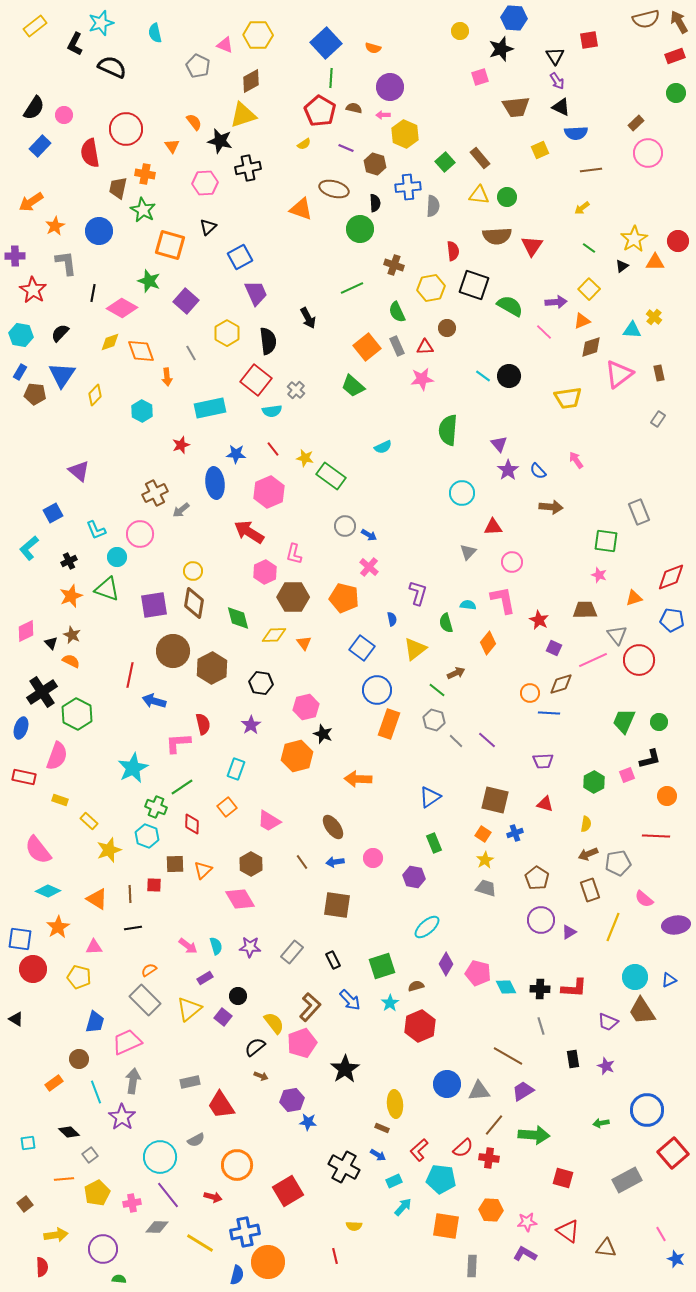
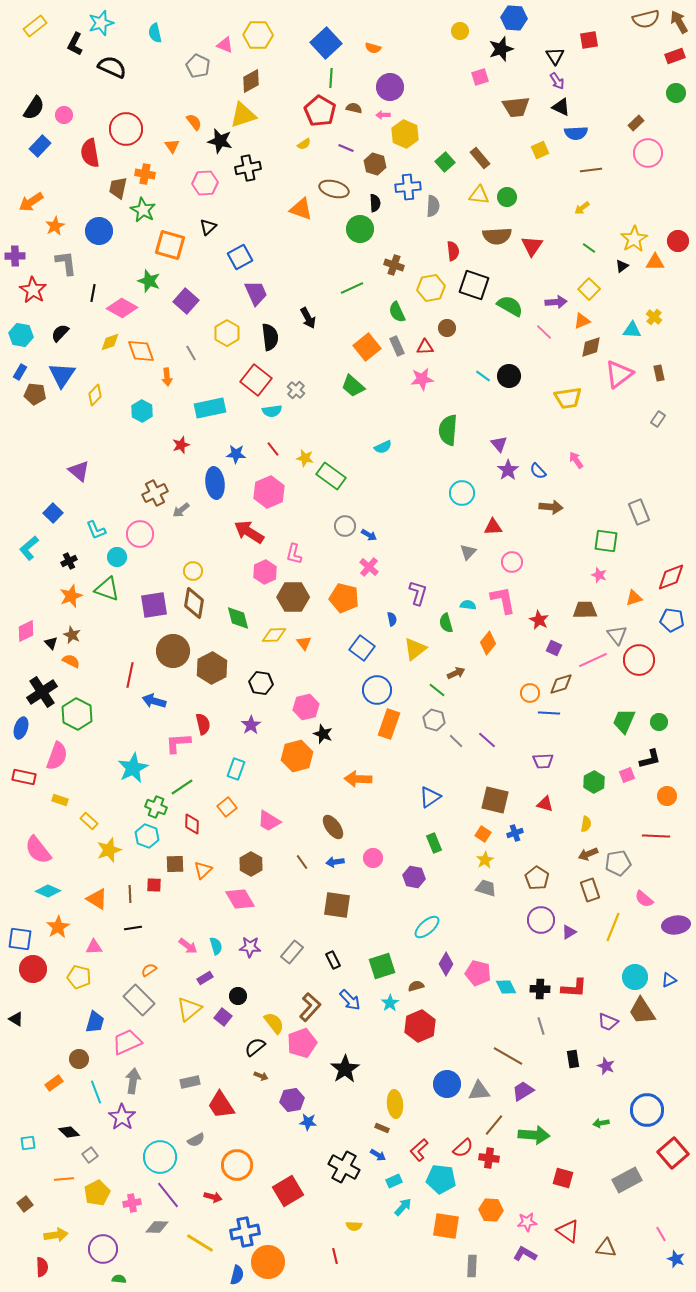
black semicircle at (268, 341): moved 2 px right, 4 px up
blue square at (53, 513): rotated 18 degrees counterclockwise
gray rectangle at (145, 1000): moved 6 px left
